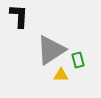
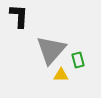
gray triangle: rotated 16 degrees counterclockwise
